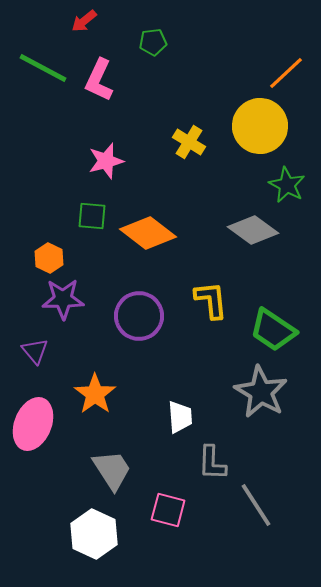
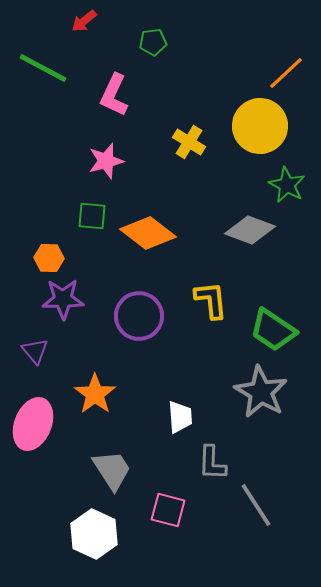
pink L-shape: moved 15 px right, 15 px down
gray diamond: moved 3 px left; rotated 15 degrees counterclockwise
orange hexagon: rotated 24 degrees counterclockwise
